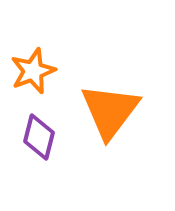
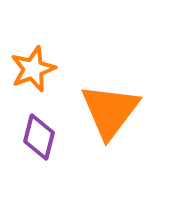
orange star: moved 2 px up
